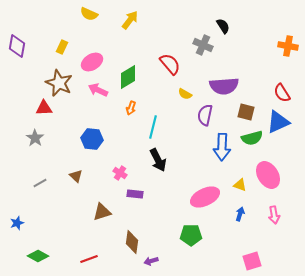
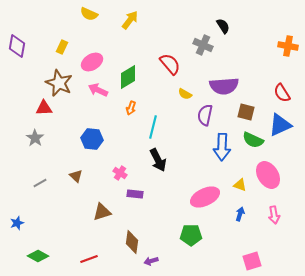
blue triangle at (278, 122): moved 2 px right, 3 px down
green semicircle at (252, 138): moved 1 px right, 2 px down; rotated 40 degrees clockwise
